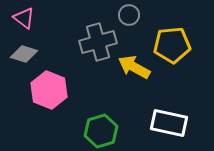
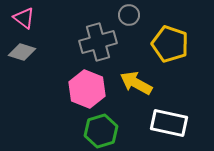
yellow pentagon: moved 2 px left, 1 px up; rotated 24 degrees clockwise
gray diamond: moved 2 px left, 2 px up
yellow arrow: moved 2 px right, 16 px down
pink hexagon: moved 38 px right, 1 px up
